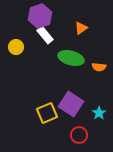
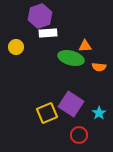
orange triangle: moved 4 px right, 18 px down; rotated 32 degrees clockwise
white rectangle: moved 3 px right, 2 px up; rotated 54 degrees counterclockwise
